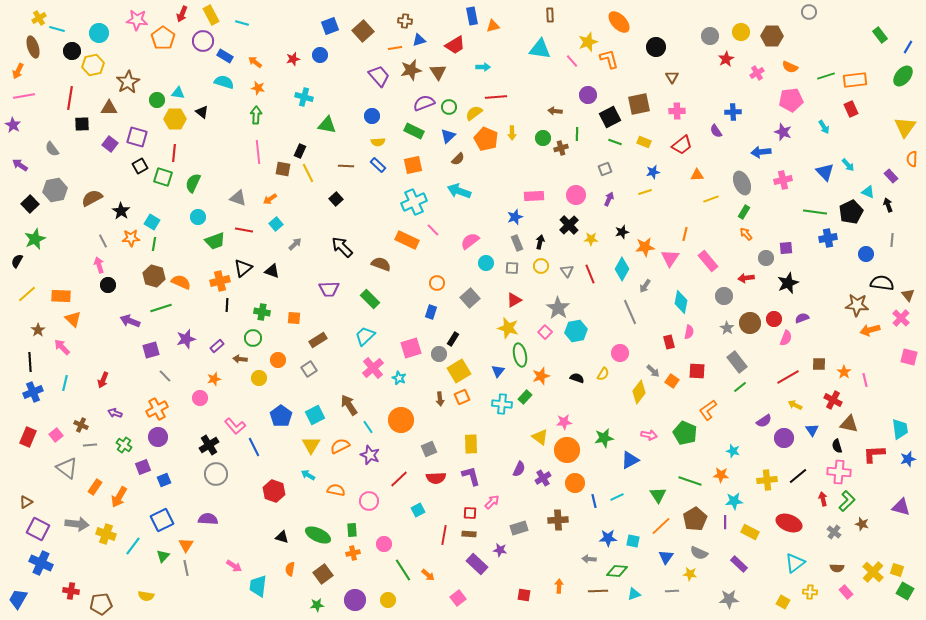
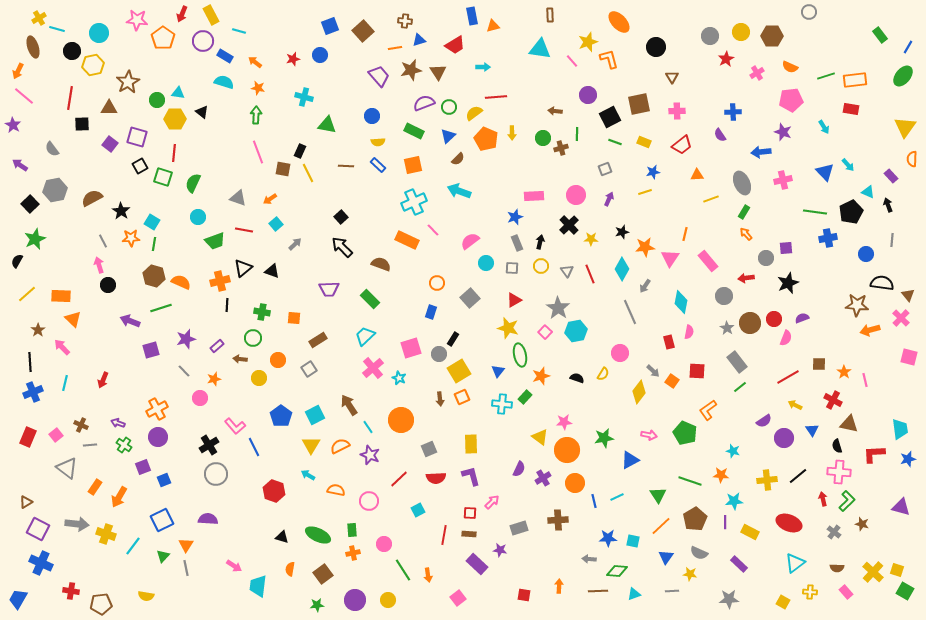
cyan line at (242, 23): moved 3 px left, 8 px down
pink line at (24, 96): rotated 50 degrees clockwise
red rectangle at (851, 109): rotated 56 degrees counterclockwise
purple semicircle at (716, 131): moved 4 px right, 4 px down
pink line at (258, 152): rotated 15 degrees counterclockwise
black square at (336, 199): moved 5 px right, 18 px down
gray line at (165, 376): moved 19 px right, 5 px up
purple arrow at (115, 413): moved 3 px right, 10 px down
orange arrow at (428, 575): rotated 40 degrees clockwise
